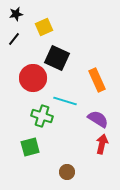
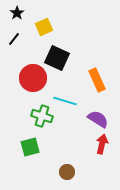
black star: moved 1 px right, 1 px up; rotated 24 degrees counterclockwise
